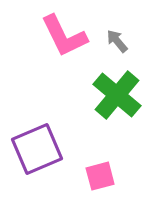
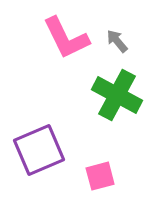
pink L-shape: moved 2 px right, 2 px down
green cross: rotated 12 degrees counterclockwise
purple square: moved 2 px right, 1 px down
